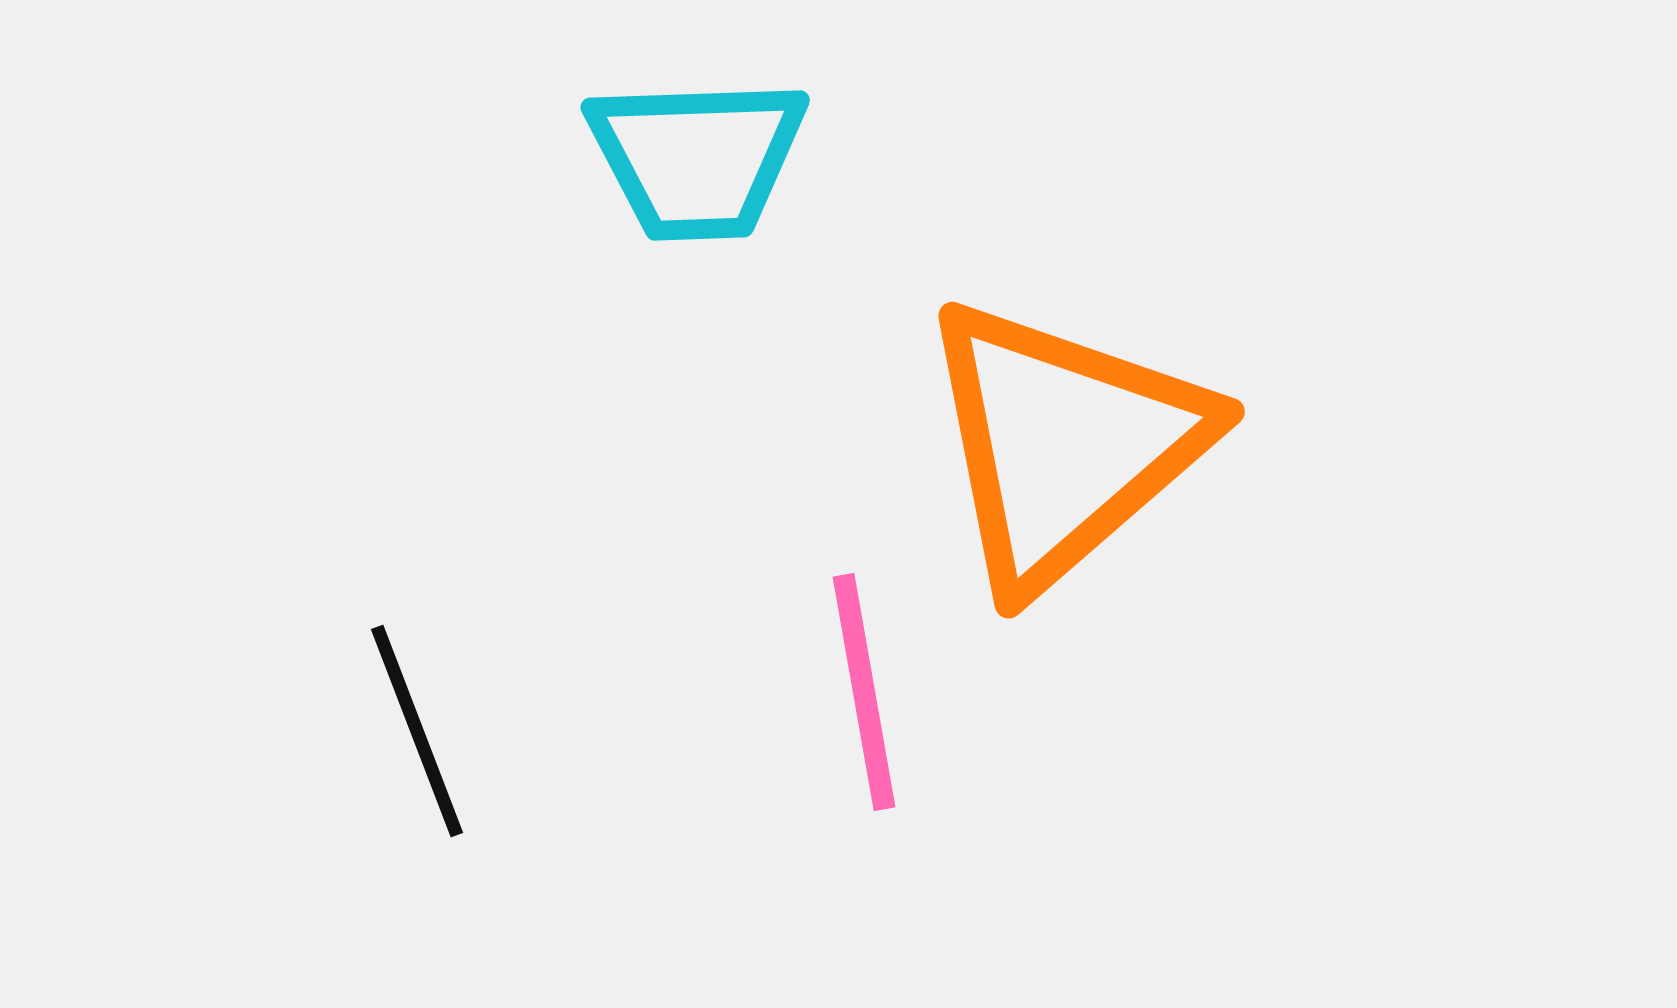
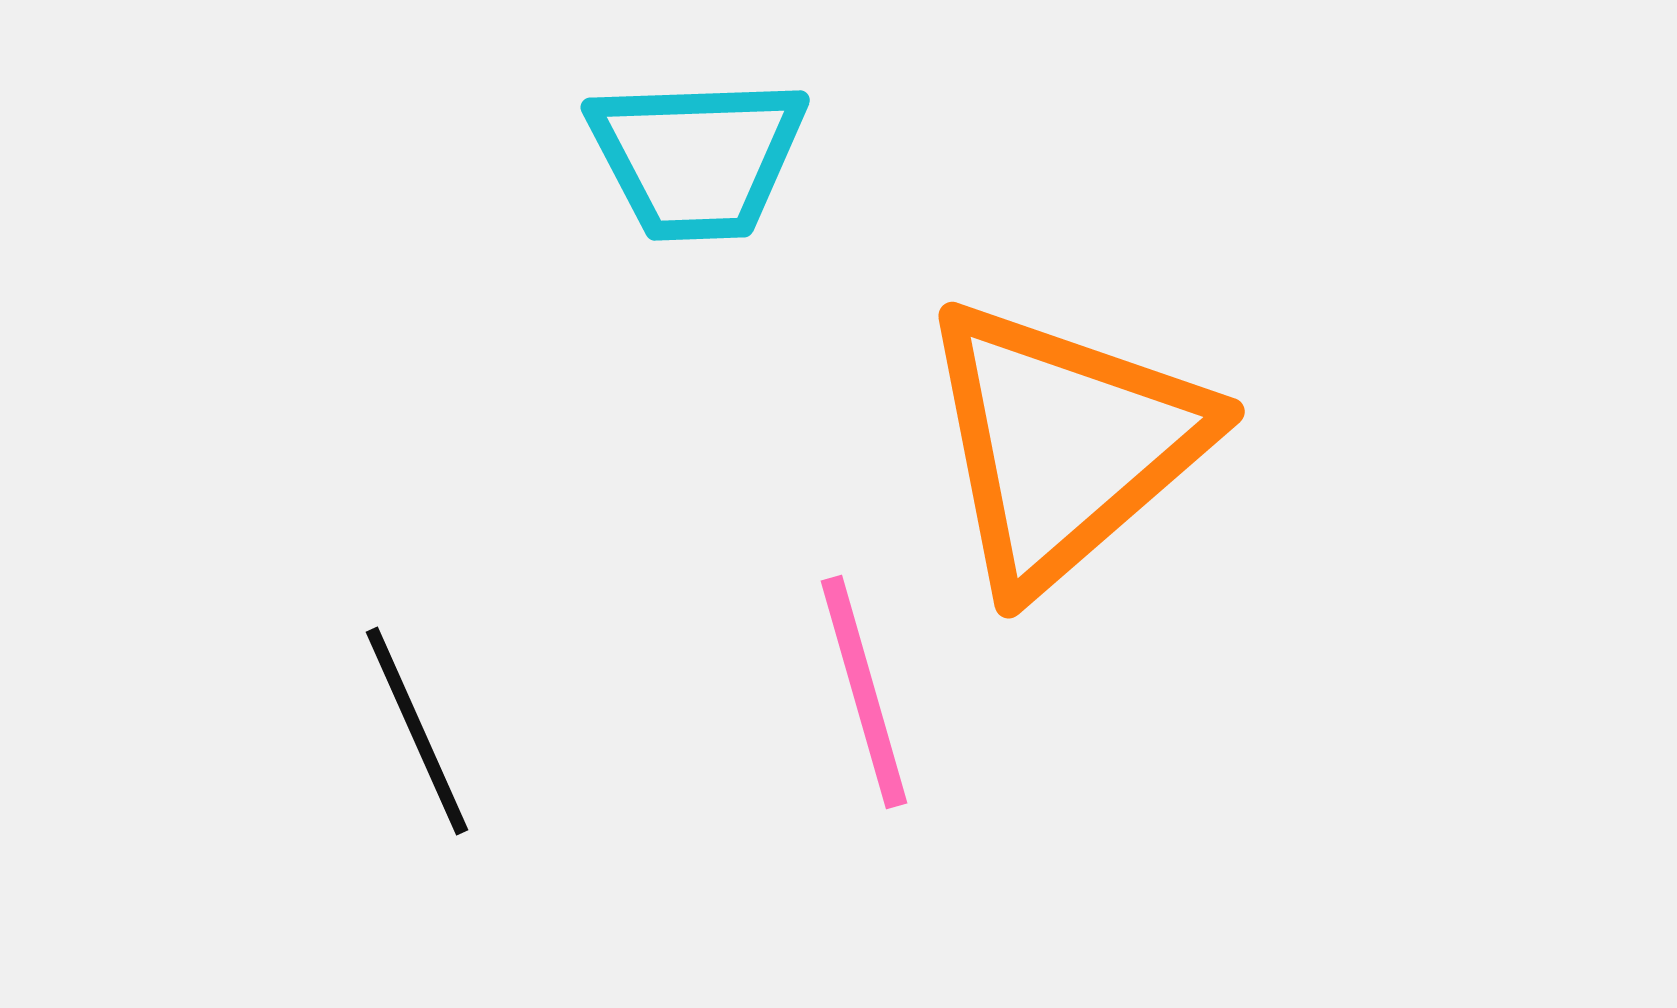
pink line: rotated 6 degrees counterclockwise
black line: rotated 3 degrees counterclockwise
